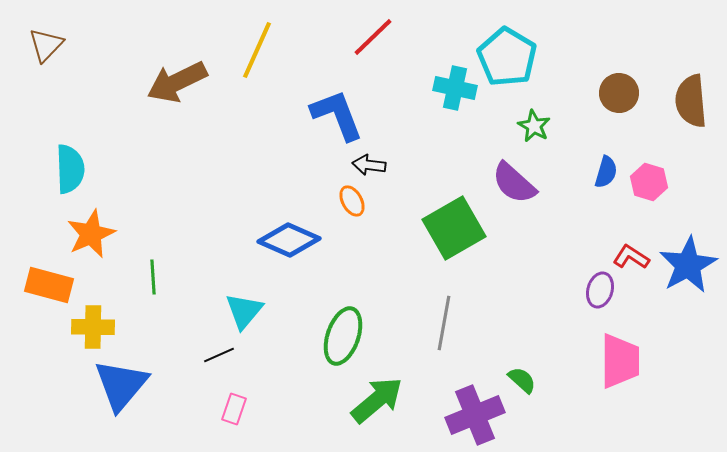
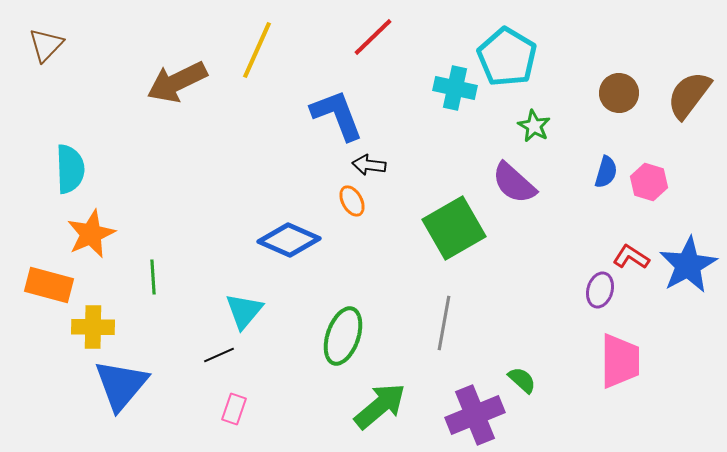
brown semicircle: moved 2 px left, 6 px up; rotated 42 degrees clockwise
green arrow: moved 3 px right, 6 px down
